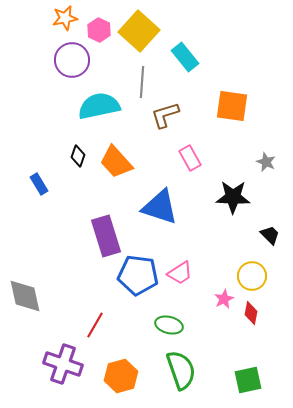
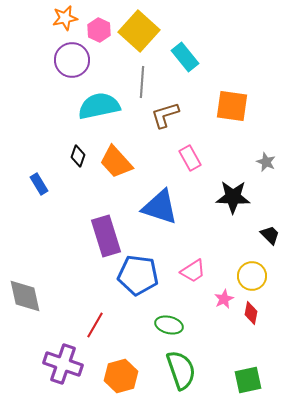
pink trapezoid: moved 13 px right, 2 px up
